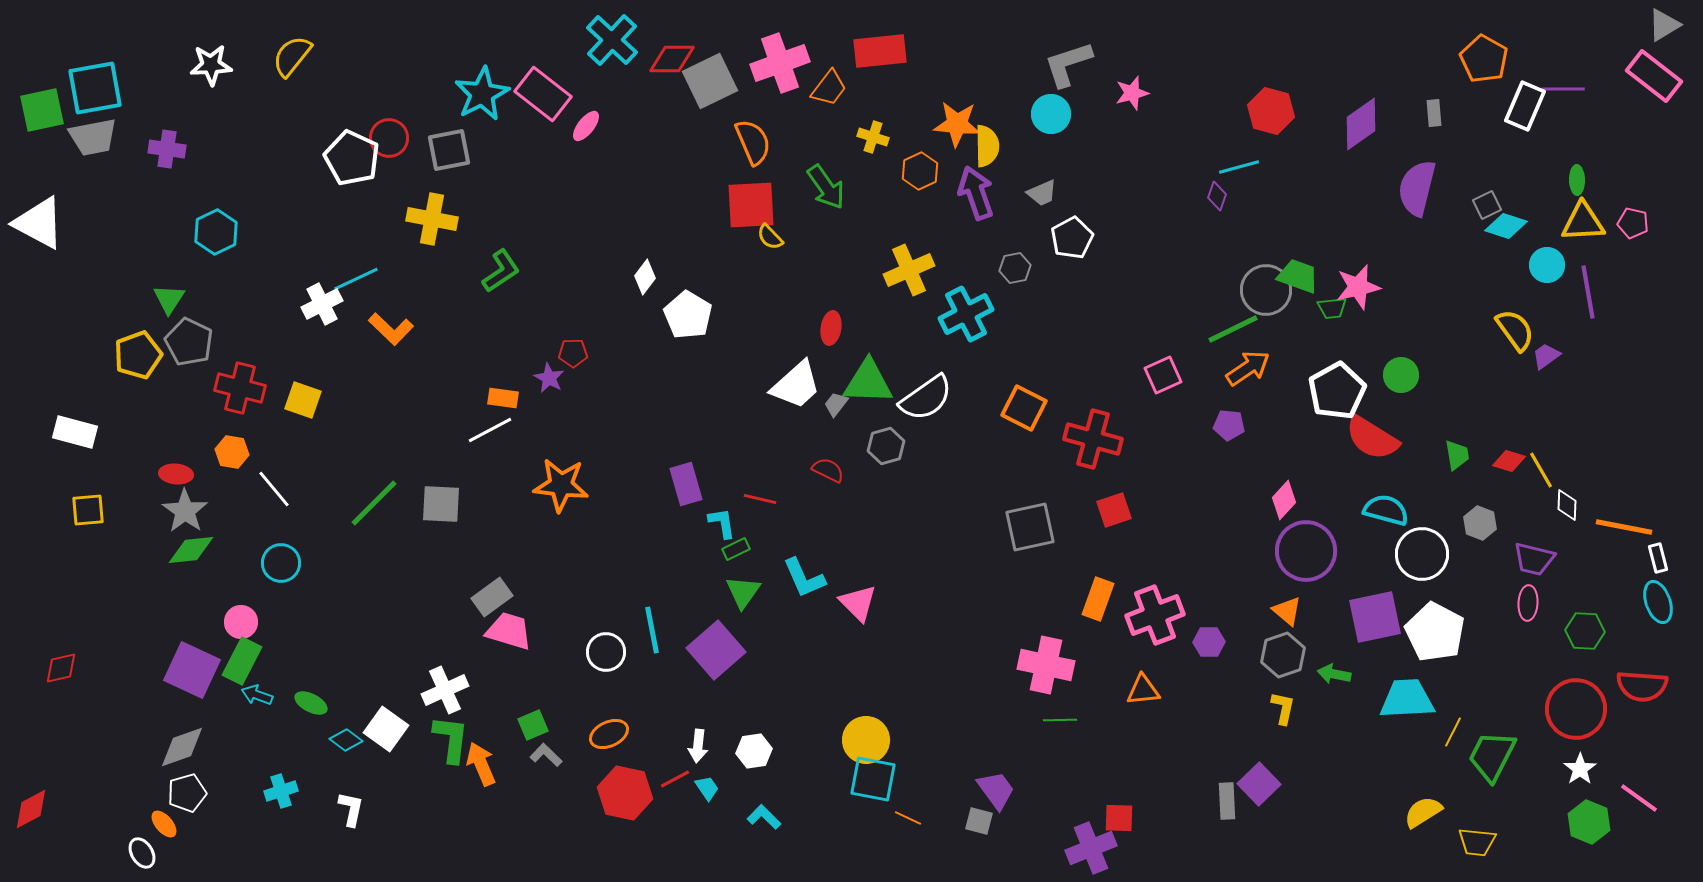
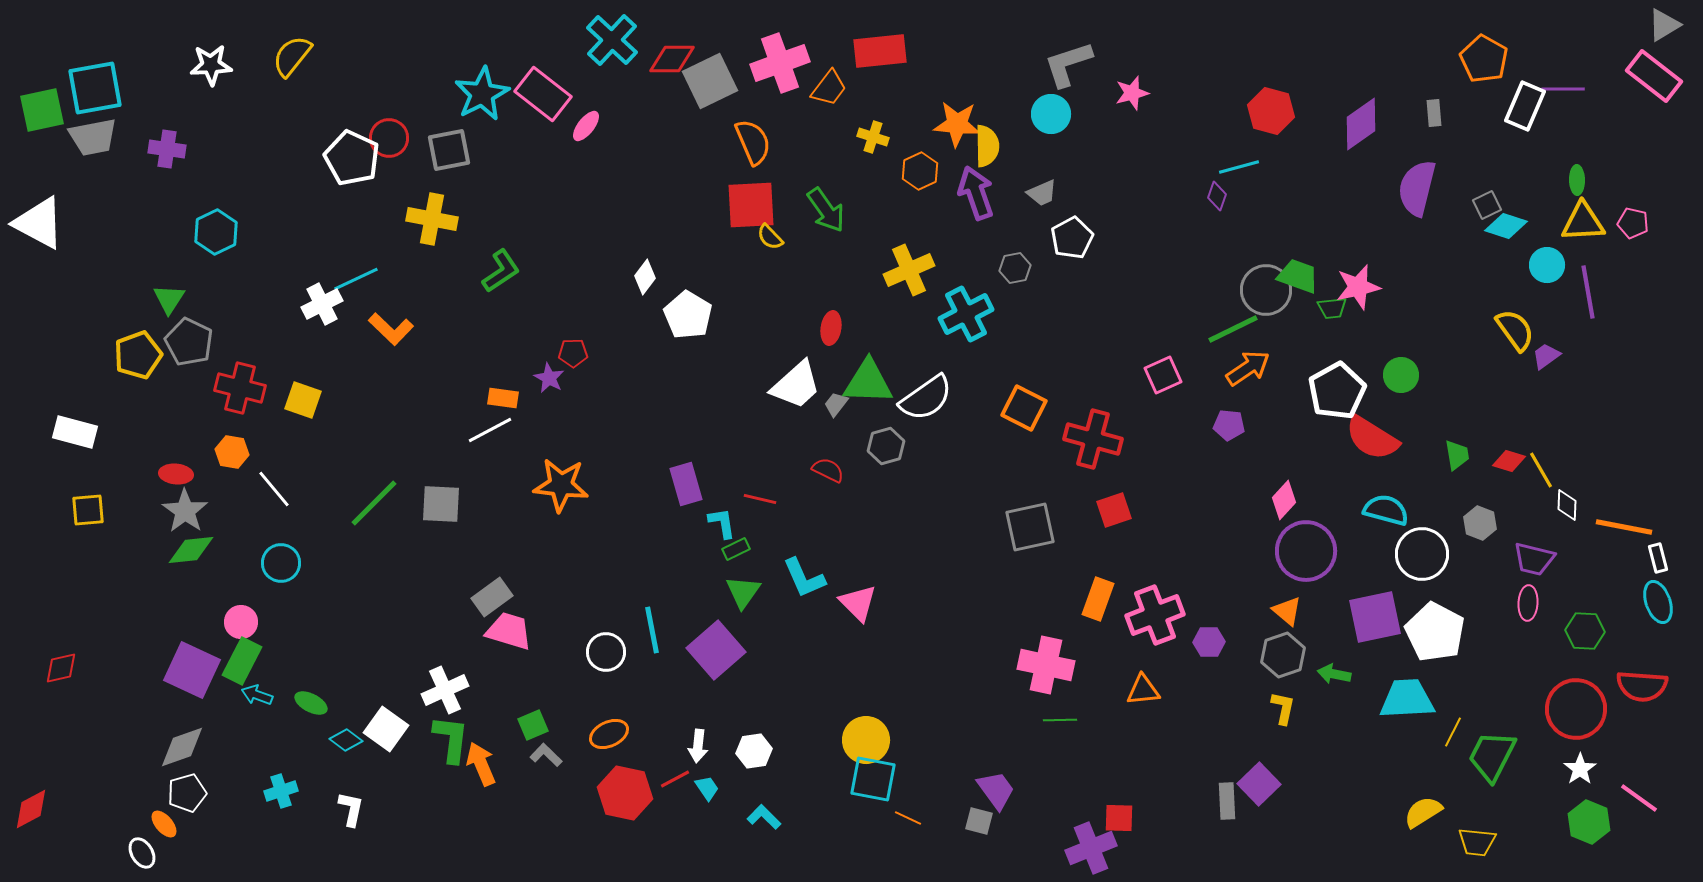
green arrow at (826, 187): moved 23 px down
